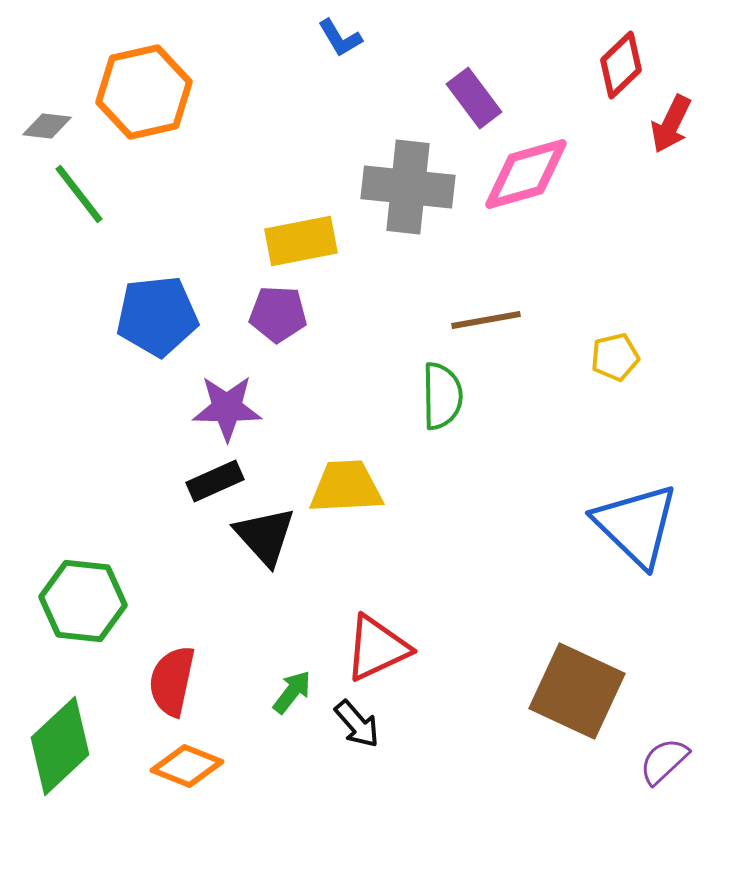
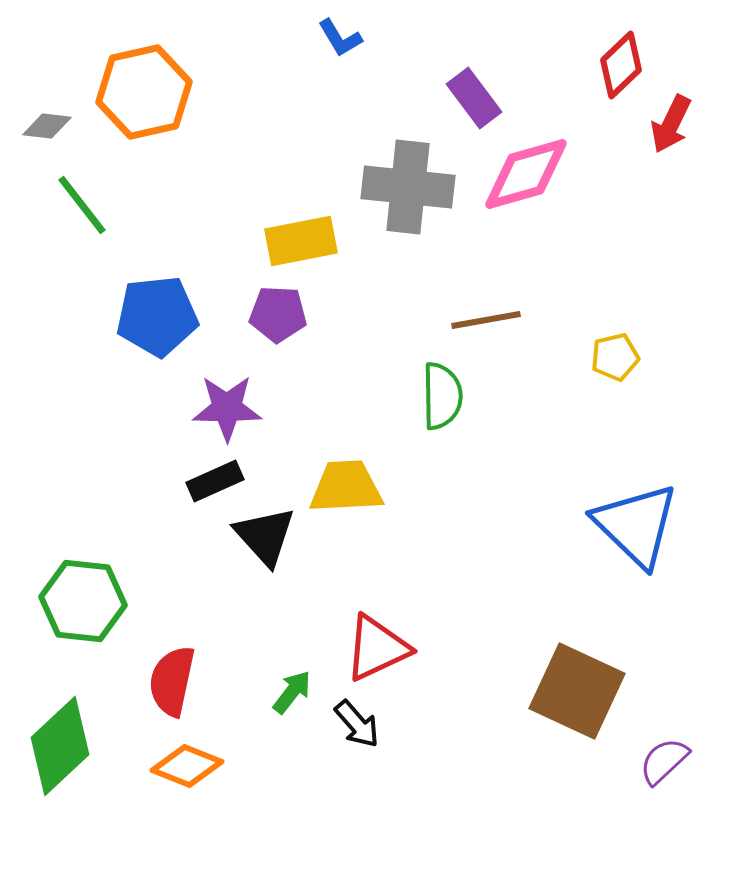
green line: moved 3 px right, 11 px down
